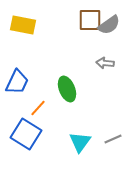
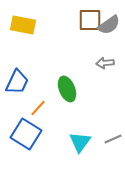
gray arrow: rotated 12 degrees counterclockwise
